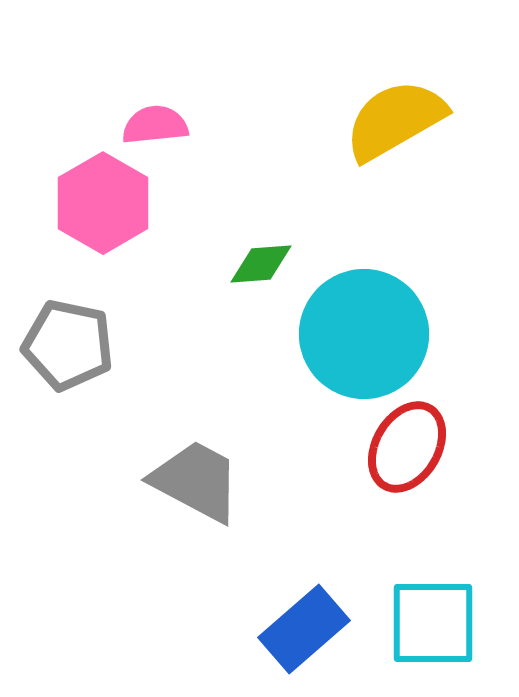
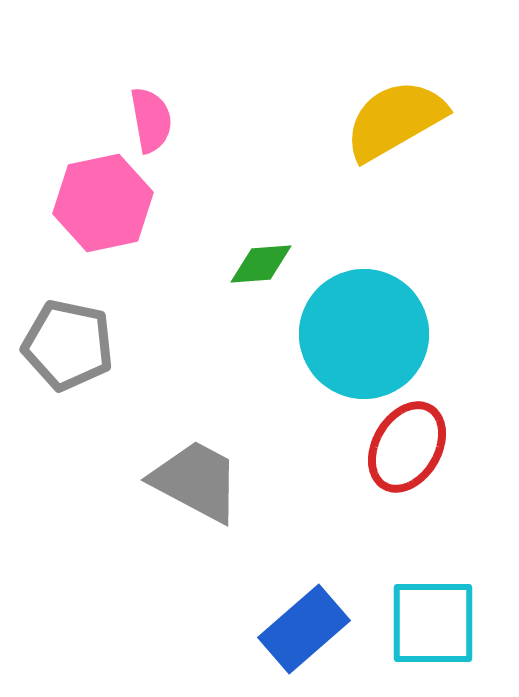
pink semicircle: moved 4 px left, 5 px up; rotated 86 degrees clockwise
pink hexagon: rotated 18 degrees clockwise
